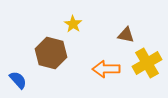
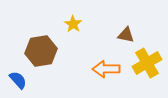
brown hexagon: moved 10 px left, 2 px up; rotated 24 degrees counterclockwise
